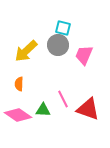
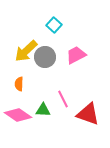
cyan square: moved 9 px left, 3 px up; rotated 28 degrees clockwise
gray circle: moved 13 px left, 12 px down
pink trapezoid: moved 8 px left; rotated 40 degrees clockwise
red triangle: moved 5 px down
